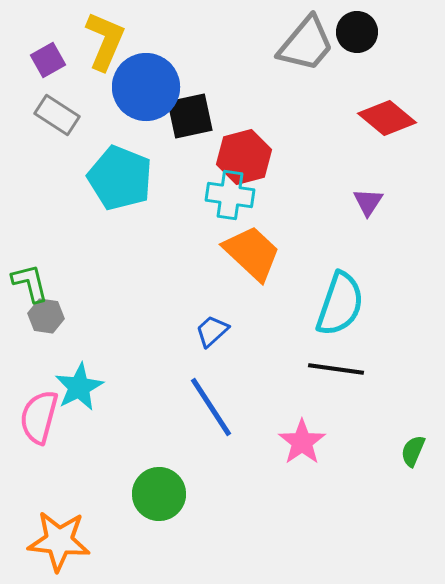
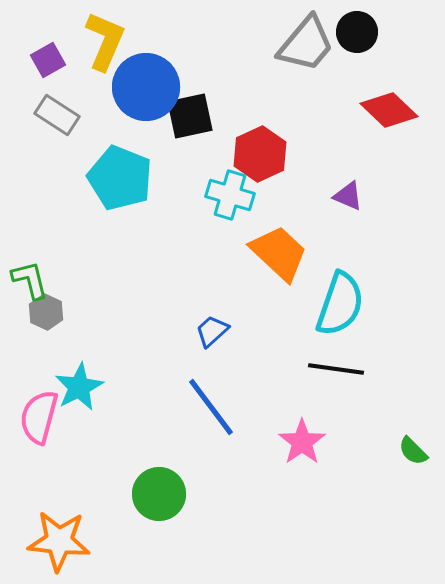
red diamond: moved 2 px right, 8 px up; rotated 4 degrees clockwise
red hexagon: moved 16 px right, 3 px up; rotated 10 degrees counterclockwise
cyan cross: rotated 9 degrees clockwise
purple triangle: moved 20 px left, 6 px up; rotated 40 degrees counterclockwise
orange trapezoid: moved 27 px right
green L-shape: moved 3 px up
gray hexagon: moved 4 px up; rotated 16 degrees clockwise
blue line: rotated 4 degrees counterclockwise
green semicircle: rotated 68 degrees counterclockwise
